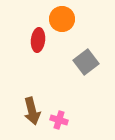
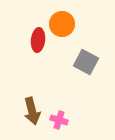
orange circle: moved 5 px down
gray square: rotated 25 degrees counterclockwise
